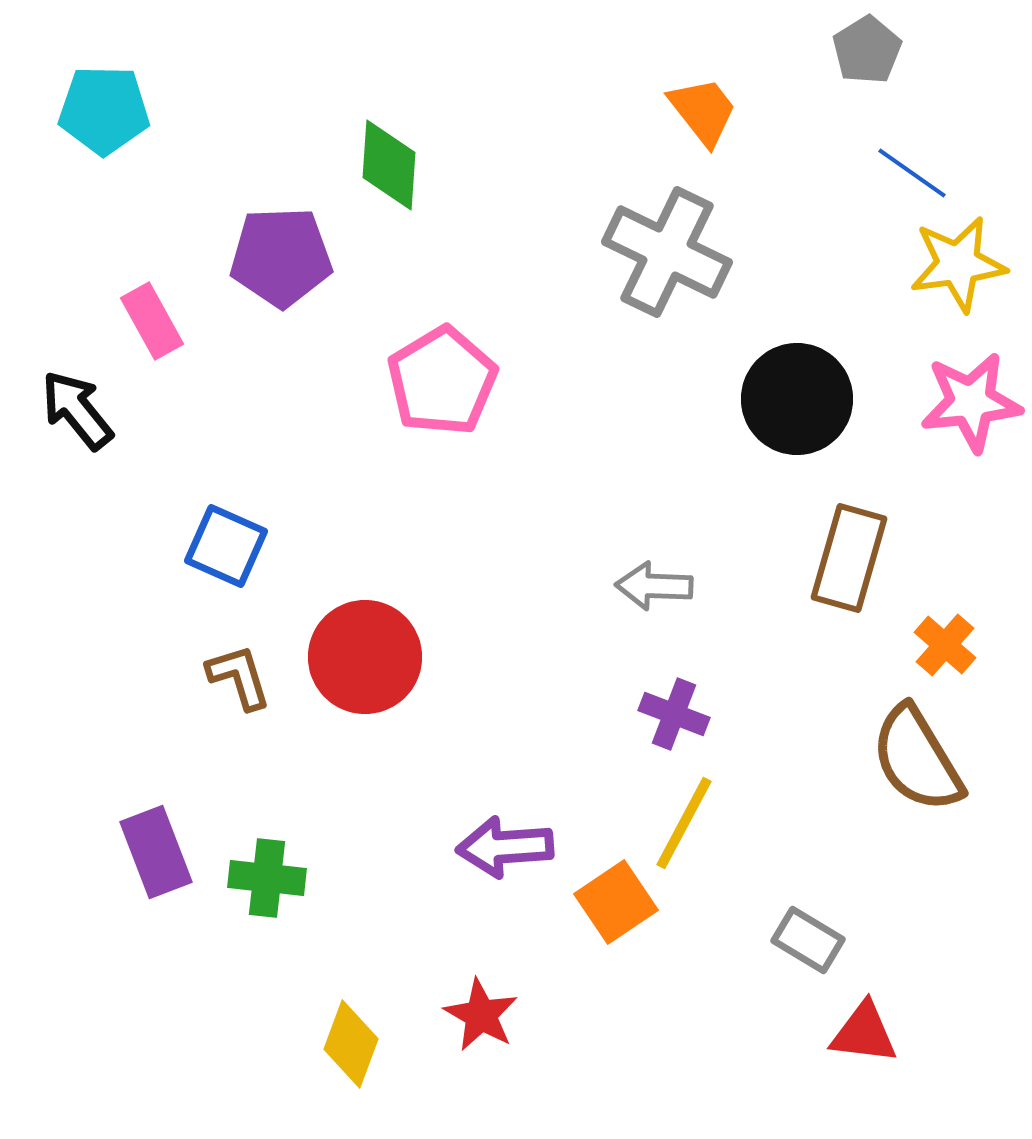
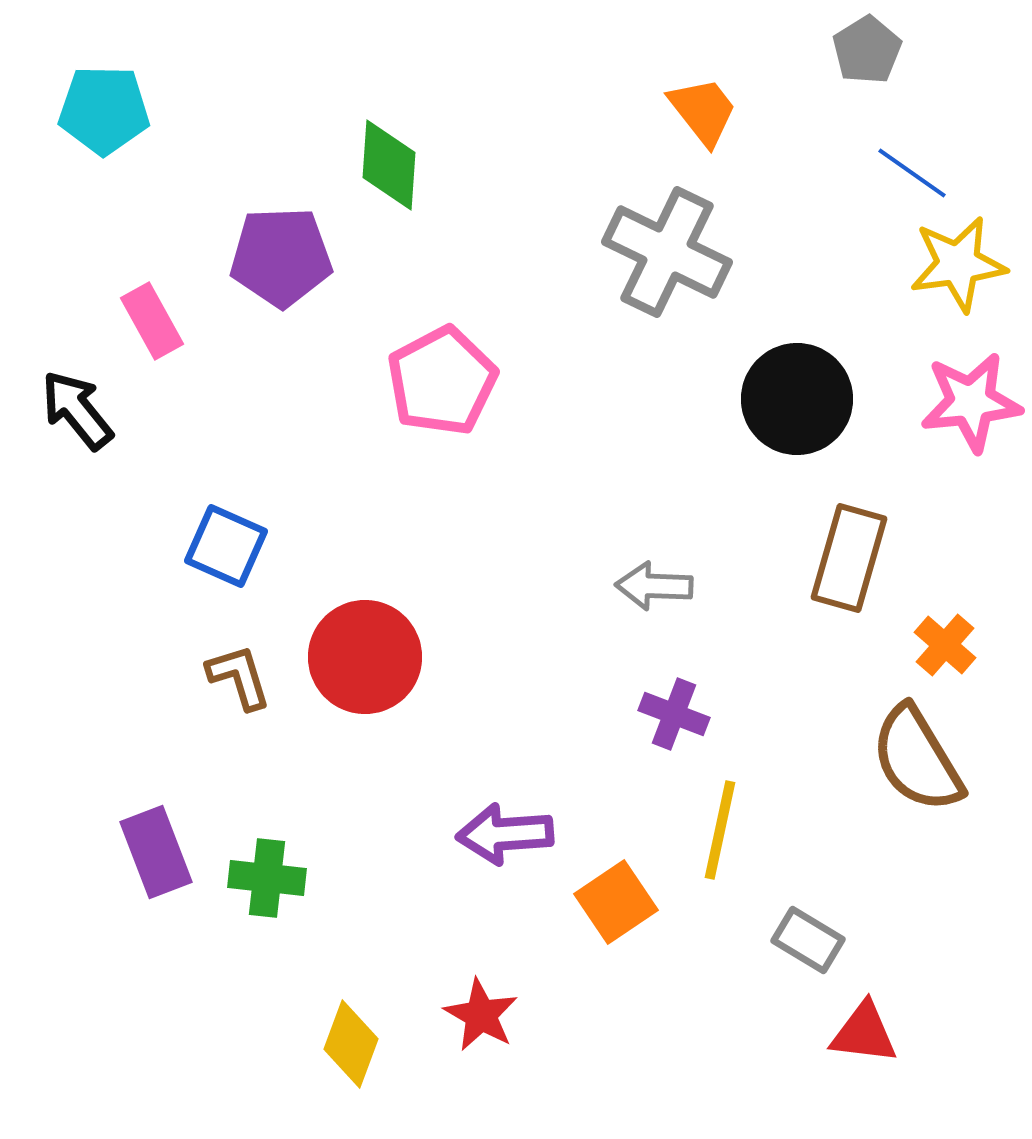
pink pentagon: rotated 3 degrees clockwise
yellow line: moved 36 px right, 7 px down; rotated 16 degrees counterclockwise
purple arrow: moved 13 px up
